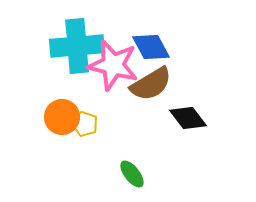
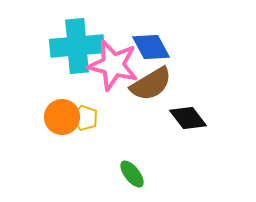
yellow pentagon: moved 6 px up
